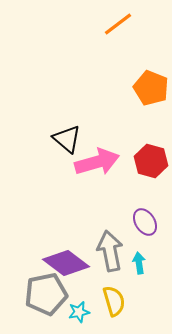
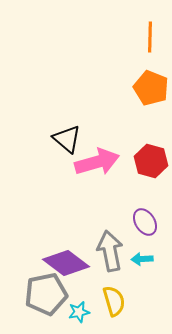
orange line: moved 32 px right, 13 px down; rotated 52 degrees counterclockwise
cyan arrow: moved 3 px right, 4 px up; rotated 85 degrees counterclockwise
